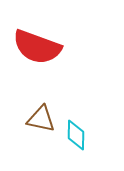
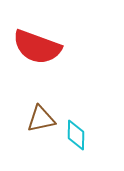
brown triangle: rotated 24 degrees counterclockwise
